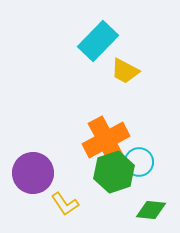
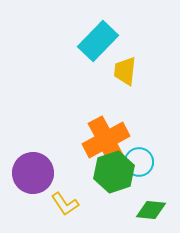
yellow trapezoid: rotated 68 degrees clockwise
